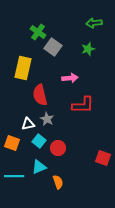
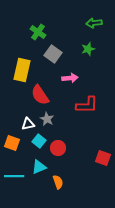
gray square: moved 7 px down
yellow rectangle: moved 1 px left, 2 px down
red semicircle: rotated 20 degrees counterclockwise
red L-shape: moved 4 px right
